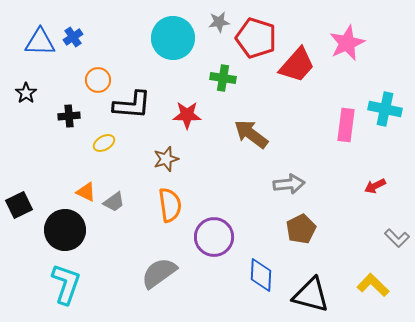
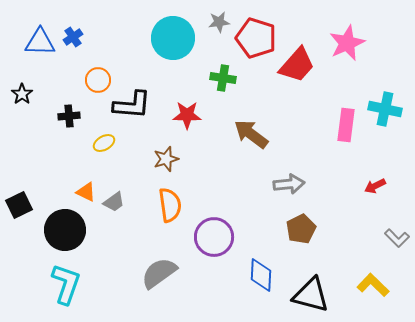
black star: moved 4 px left, 1 px down
